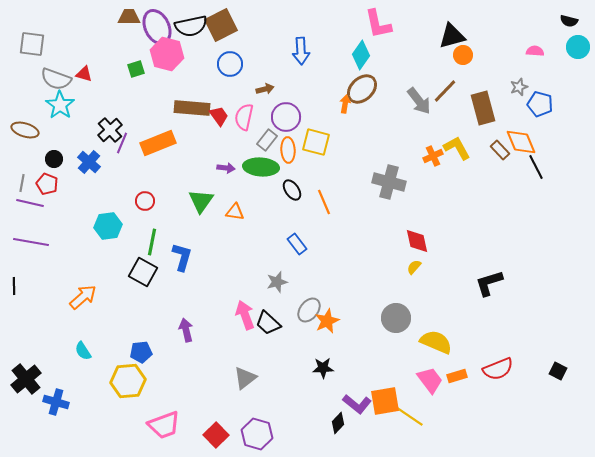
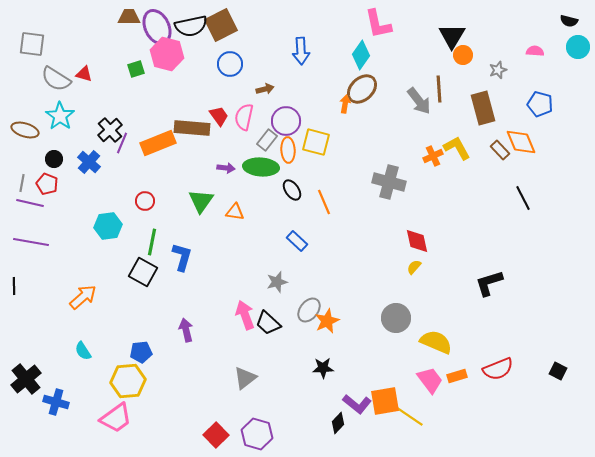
black triangle at (452, 36): rotated 44 degrees counterclockwise
gray semicircle at (56, 79): rotated 12 degrees clockwise
gray star at (519, 87): moved 21 px left, 17 px up
brown line at (445, 91): moved 6 px left, 2 px up; rotated 48 degrees counterclockwise
cyan star at (60, 105): moved 11 px down
brown rectangle at (192, 108): moved 20 px down
purple circle at (286, 117): moved 4 px down
black line at (536, 167): moved 13 px left, 31 px down
blue rectangle at (297, 244): moved 3 px up; rotated 10 degrees counterclockwise
pink trapezoid at (164, 425): moved 48 px left, 7 px up; rotated 16 degrees counterclockwise
